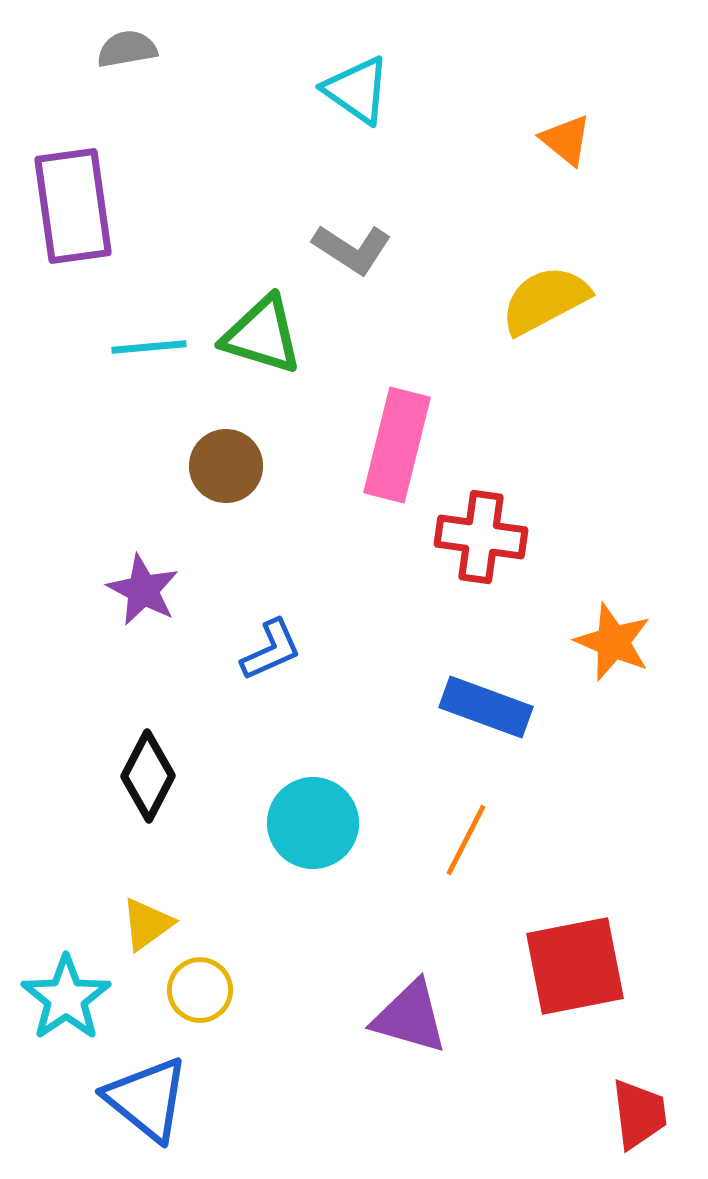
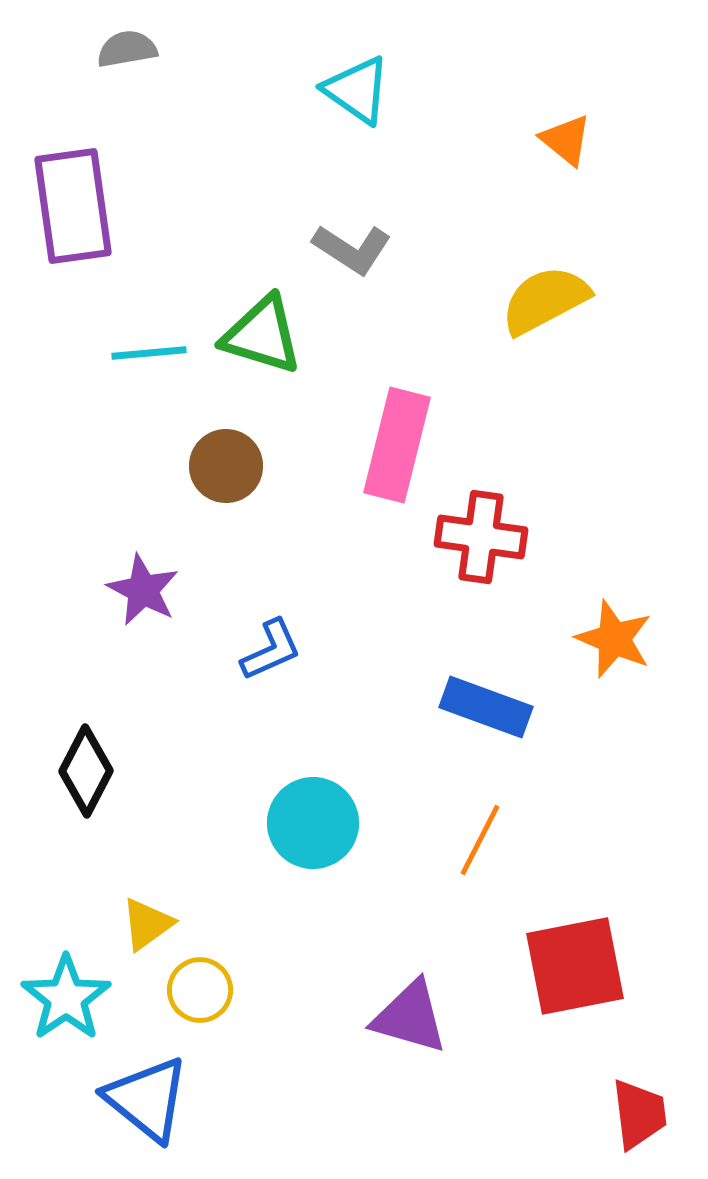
cyan line: moved 6 px down
orange star: moved 1 px right, 3 px up
black diamond: moved 62 px left, 5 px up
orange line: moved 14 px right
